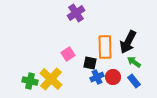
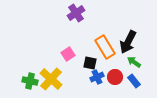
orange rectangle: rotated 30 degrees counterclockwise
red circle: moved 2 px right
